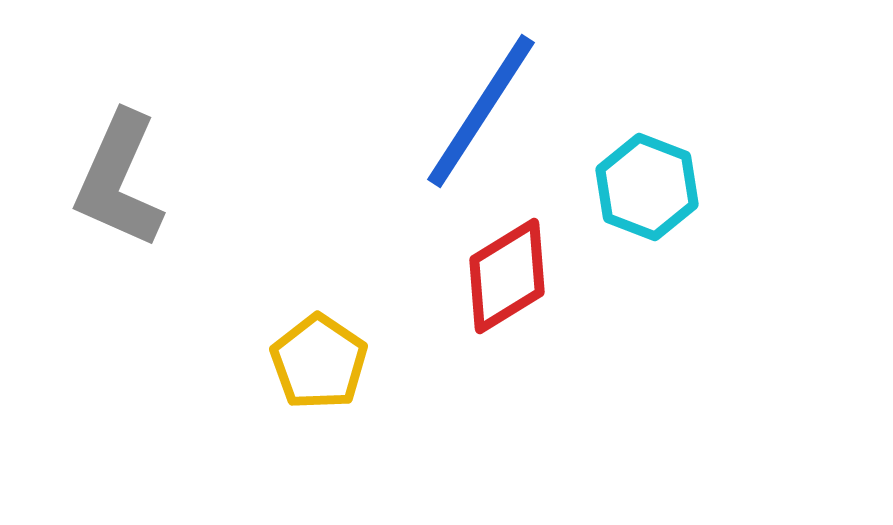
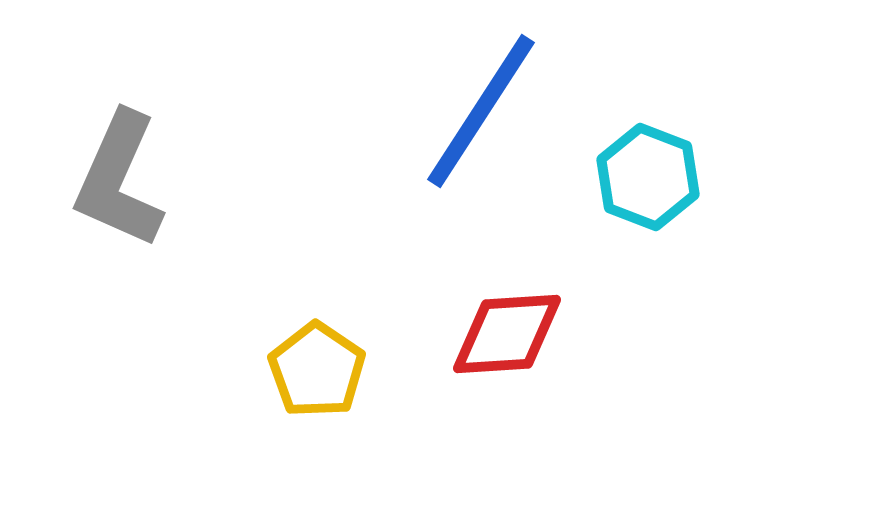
cyan hexagon: moved 1 px right, 10 px up
red diamond: moved 58 px down; rotated 28 degrees clockwise
yellow pentagon: moved 2 px left, 8 px down
